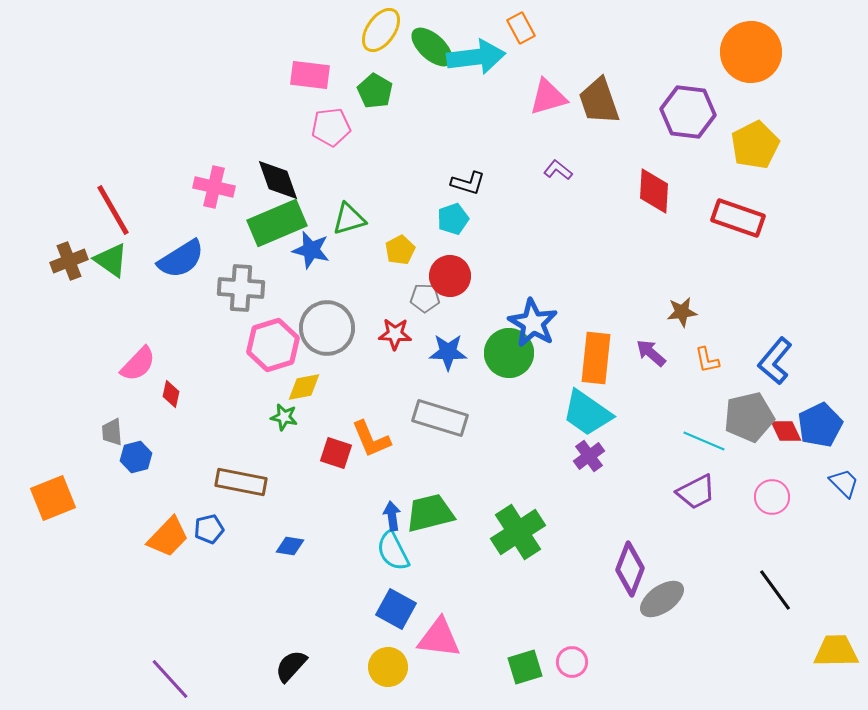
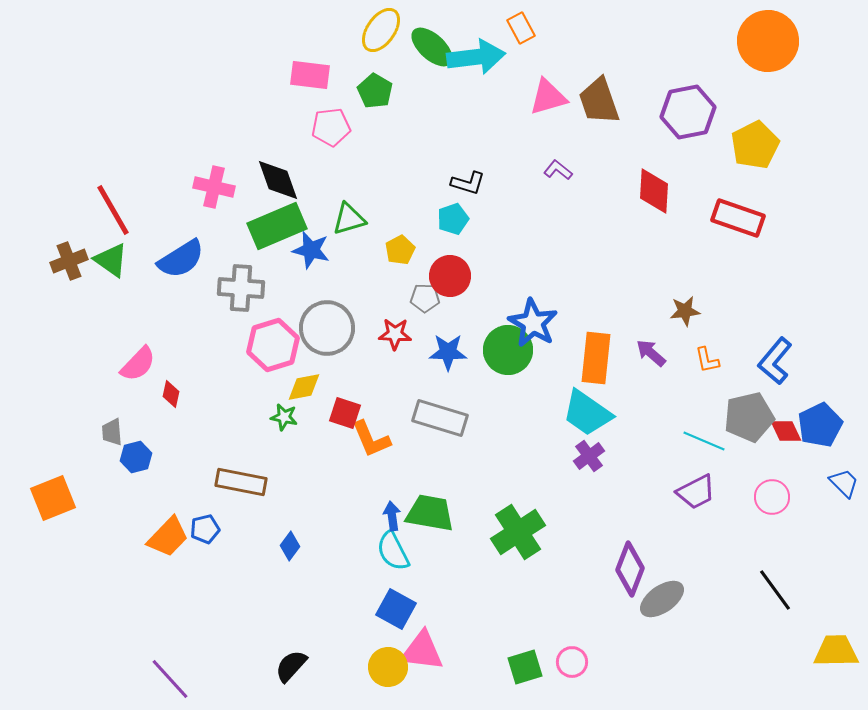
orange circle at (751, 52): moved 17 px right, 11 px up
purple hexagon at (688, 112): rotated 18 degrees counterclockwise
green rectangle at (277, 223): moved 3 px down
brown star at (682, 312): moved 3 px right, 1 px up
green circle at (509, 353): moved 1 px left, 3 px up
red square at (336, 453): moved 9 px right, 40 px up
green trapezoid at (430, 513): rotated 24 degrees clockwise
blue pentagon at (209, 529): moved 4 px left
blue diamond at (290, 546): rotated 64 degrees counterclockwise
pink triangle at (439, 638): moved 17 px left, 13 px down
